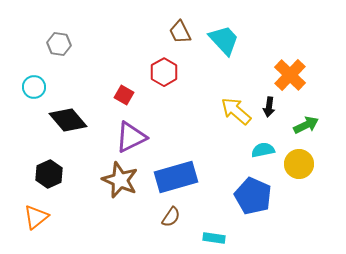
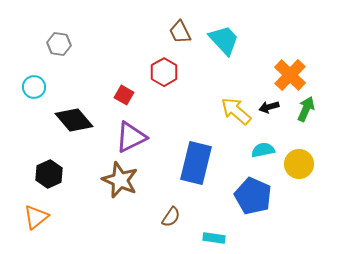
black arrow: rotated 66 degrees clockwise
black diamond: moved 6 px right
green arrow: moved 16 px up; rotated 40 degrees counterclockwise
blue rectangle: moved 20 px right, 14 px up; rotated 60 degrees counterclockwise
